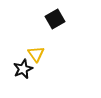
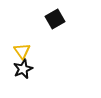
yellow triangle: moved 14 px left, 3 px up
